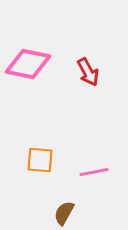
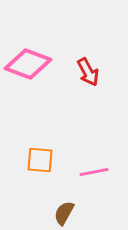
pink diamond: rotated 9 degrees clockwise
